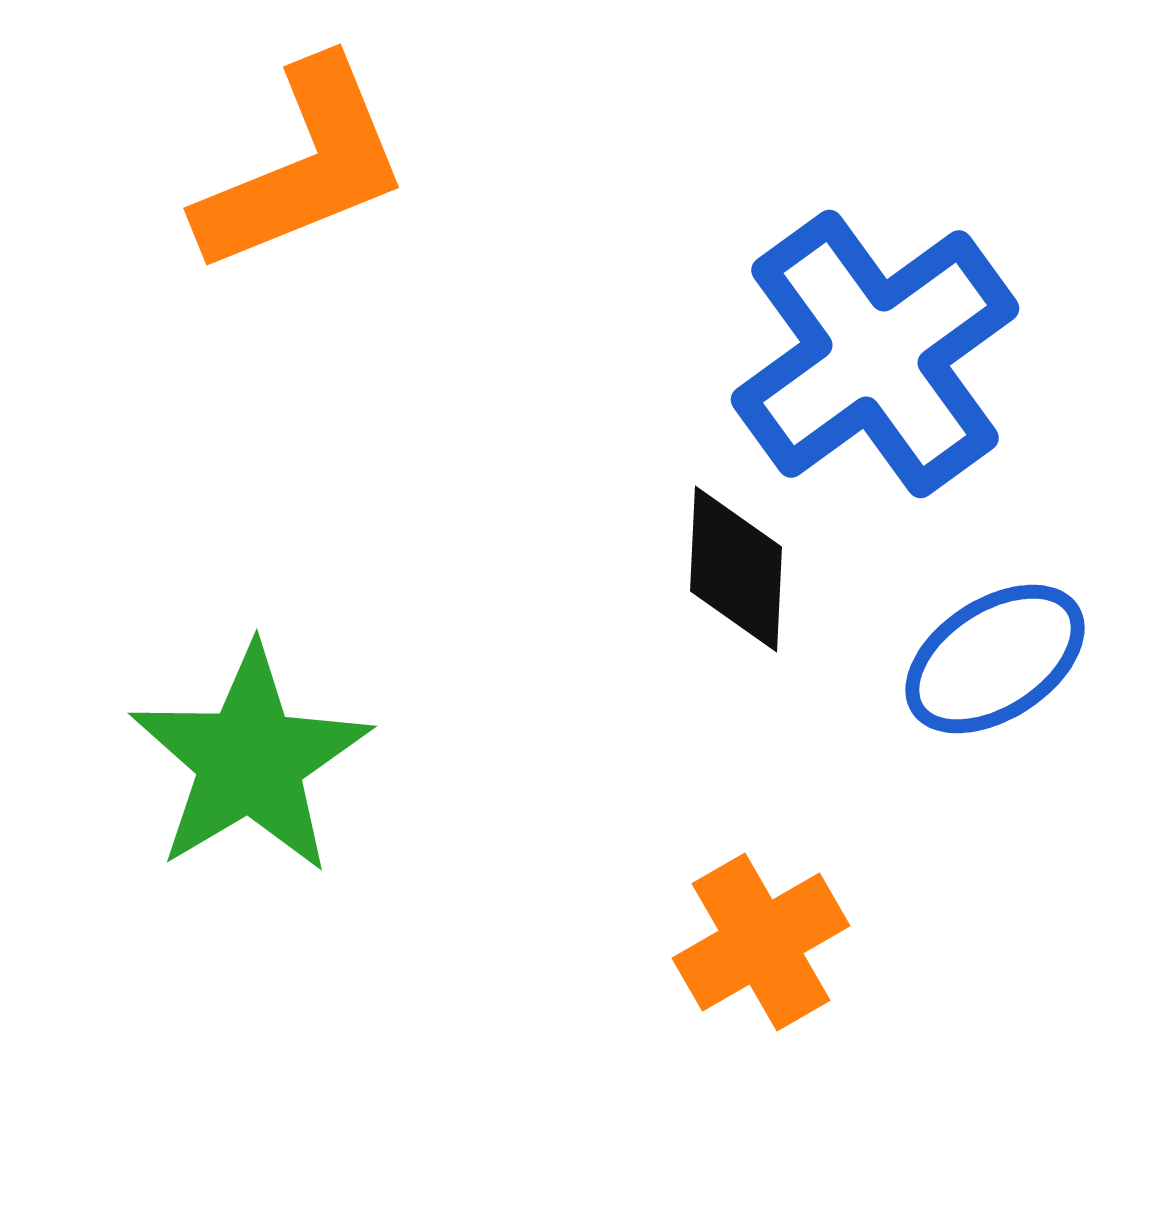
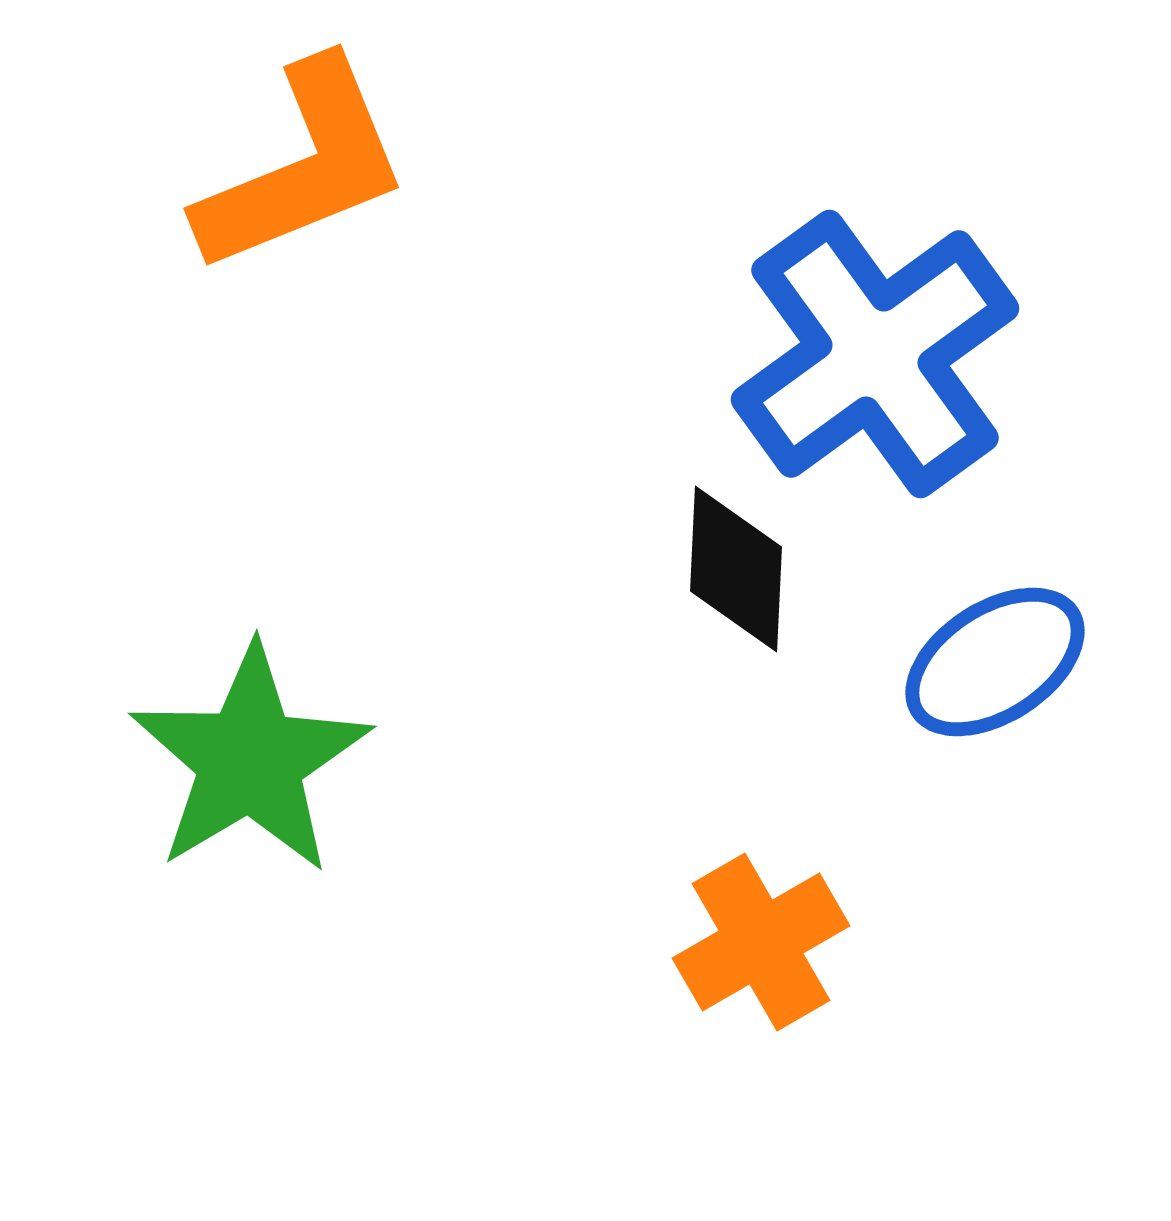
blue ellipse: moved 3 px down
